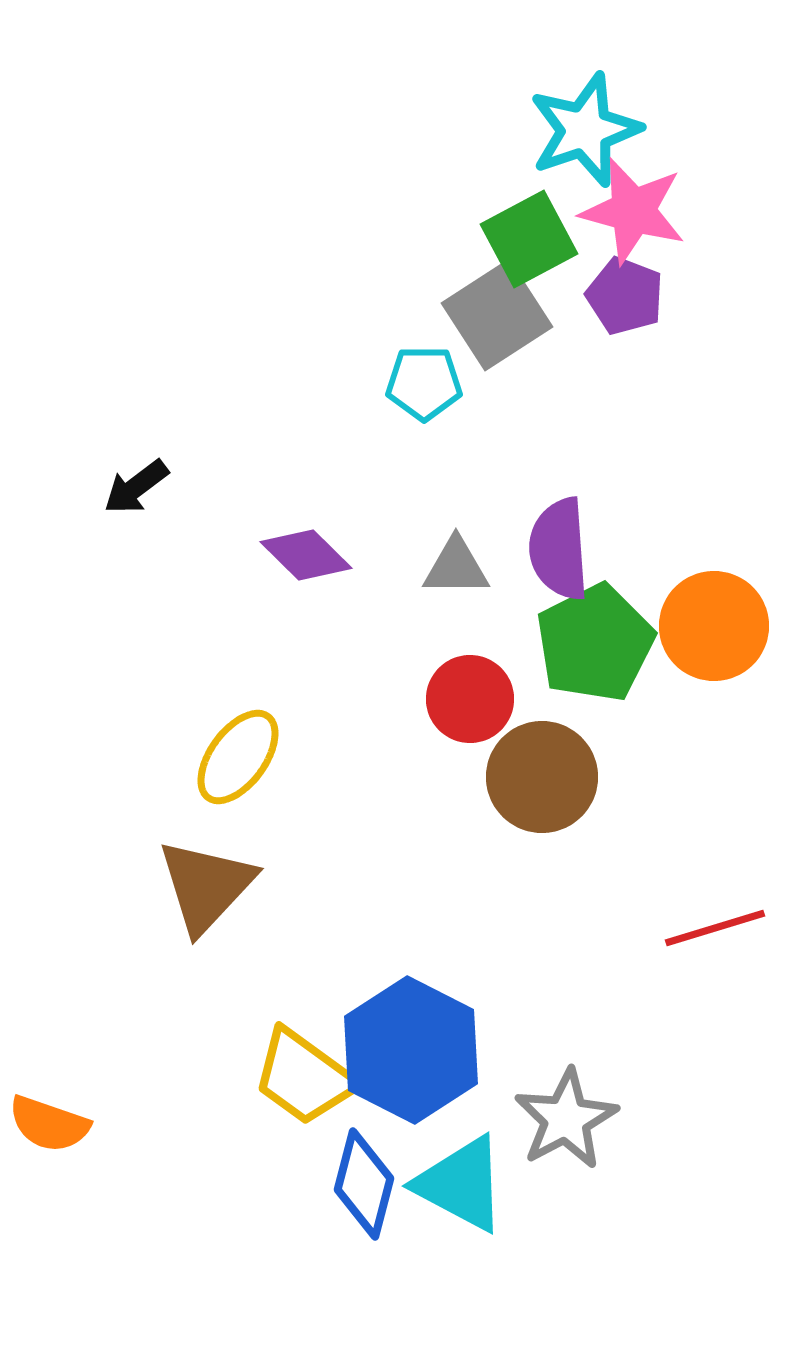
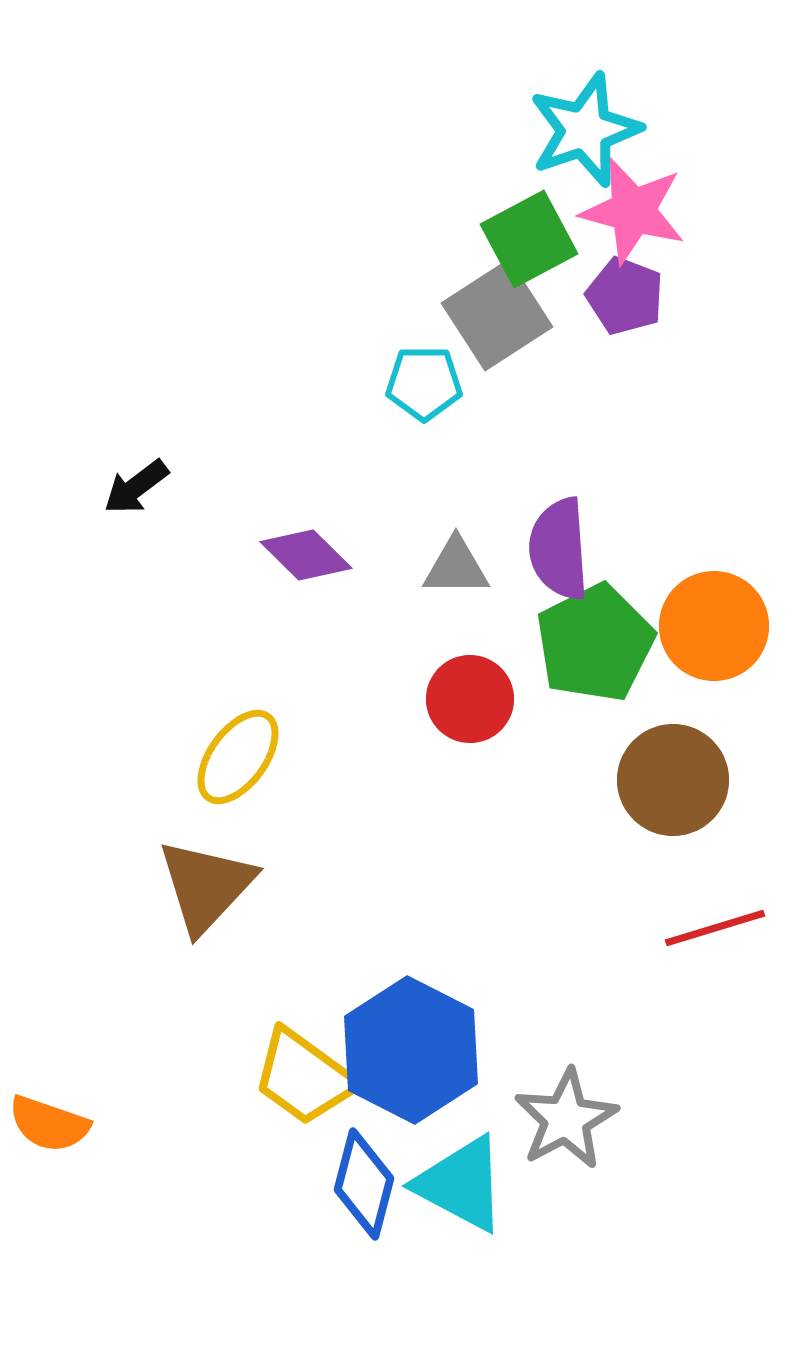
brown circle: moved 131 px right, 3 px down
